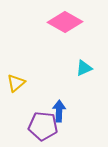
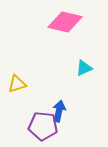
pink diamond: rotated 16 degrees counterclockwise
yellow triangle: moved 1 px right, 1 px down; rotated 24 degrees clockwise
blue arrow: rotated 10 degrees clockwise
